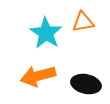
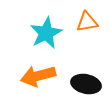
orange triangle: moved 4 px right
cyan star: rotated 12 degrees clockwise
